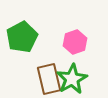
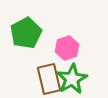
green pentagon: moved 4 px right, 4 px up
pink hexagon: moved 8 px left, 6 px down
